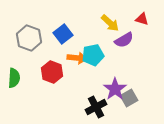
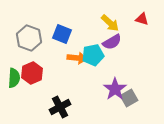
blue square: moved 1 px left; rotated 30 degrees counterclockwise
purple semicircle: moved 12 px left, 2 px down
red hexagon: moved 20 px left, 1 px down; rotated 15 degrees clockwise
black cross: moved 36 px left
